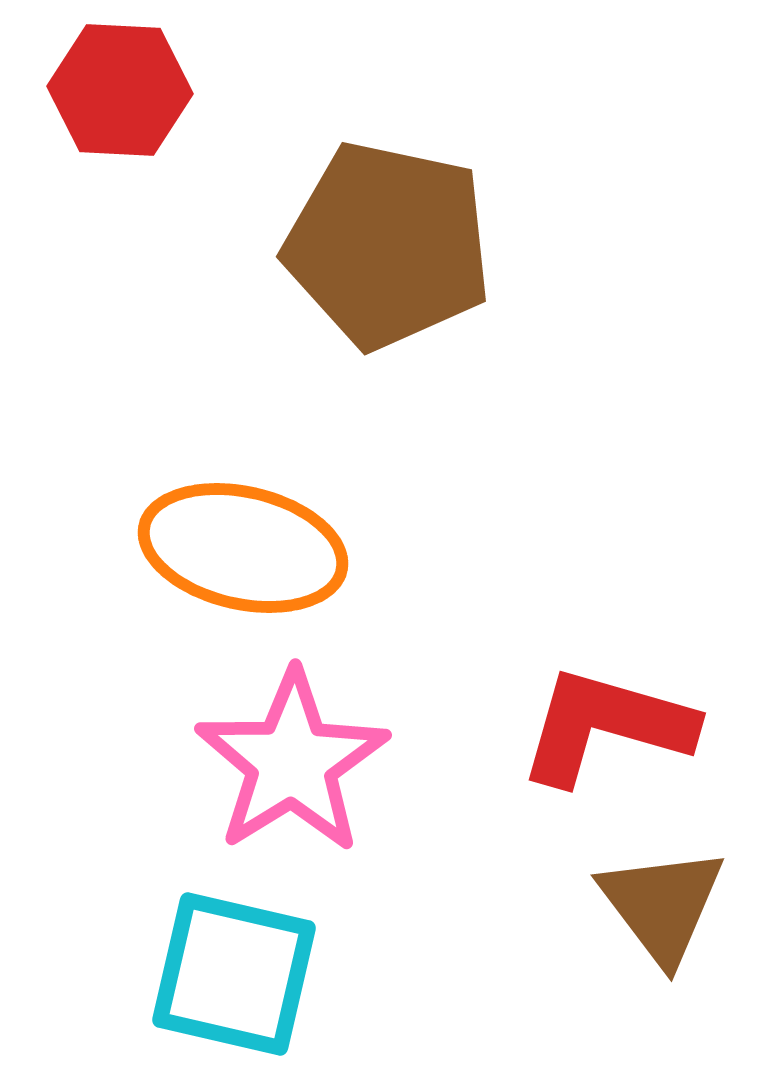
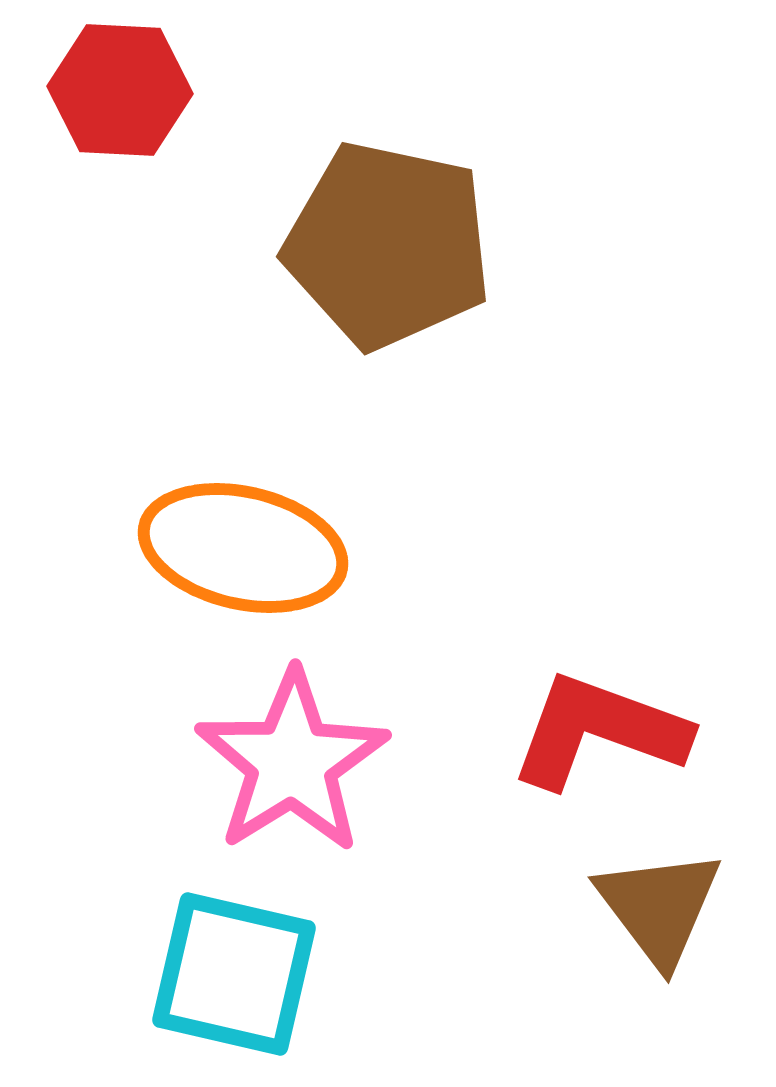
red L-shape: moved 7 px left, 5 px down; rotated 4 degrees clockwise
brown triangle: moved 3 px left, 2 px down
